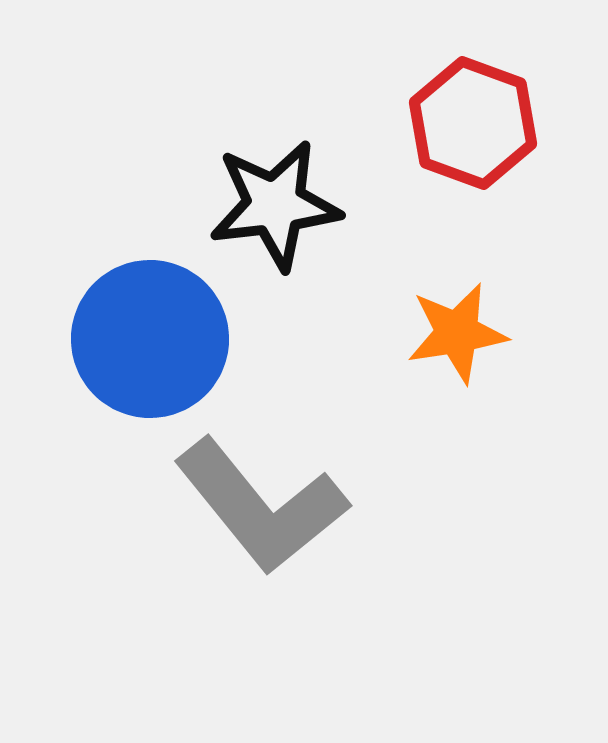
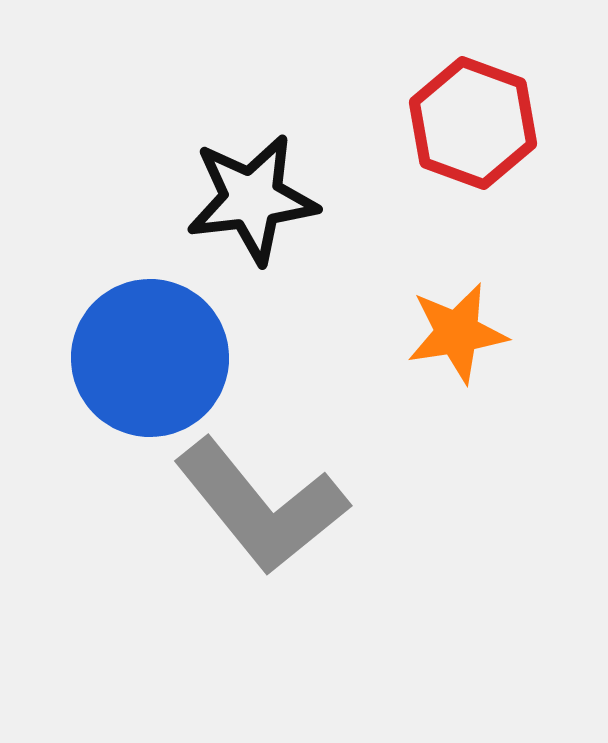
black star: moved 23 px left, 6 px up
blue circle: moved 19 px down
